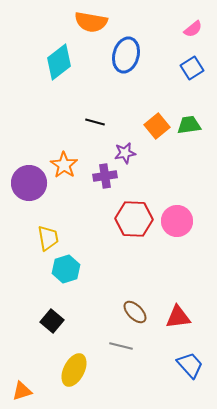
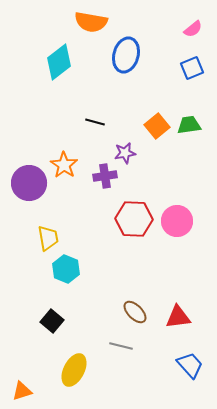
blue square: rotated 10 degrees clockwise
cyan hexagon: rotated 20 degrees counterclockwise
